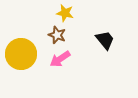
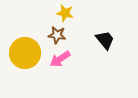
brown star: rotated 12 degrees counterclockwise
yellow circle: moved 4 px right, 1 px up
